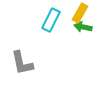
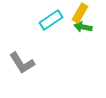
cyan rectangle: rotated 30 degrees clockwise
gray L-shape: rotated 20 degrees counterclockwise
